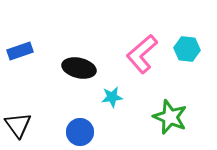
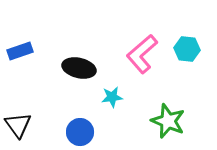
green star: moved 2 px left, 4 px down
